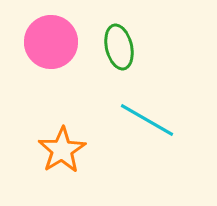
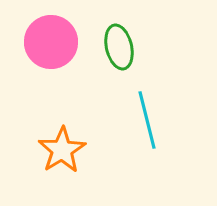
cyan line: rotated 46 degrees clockwise
